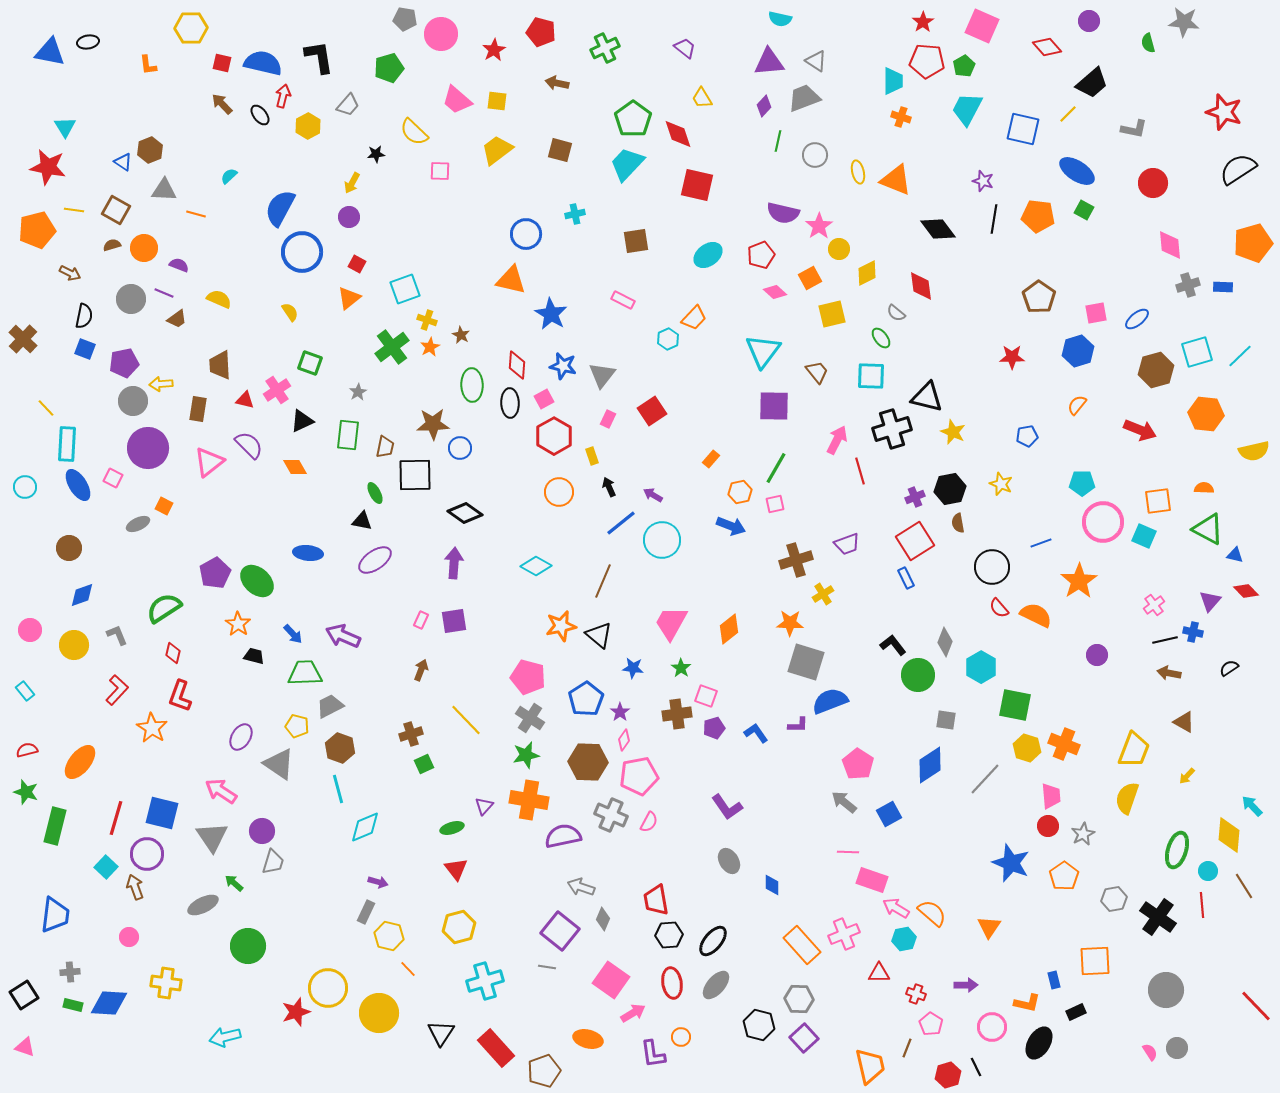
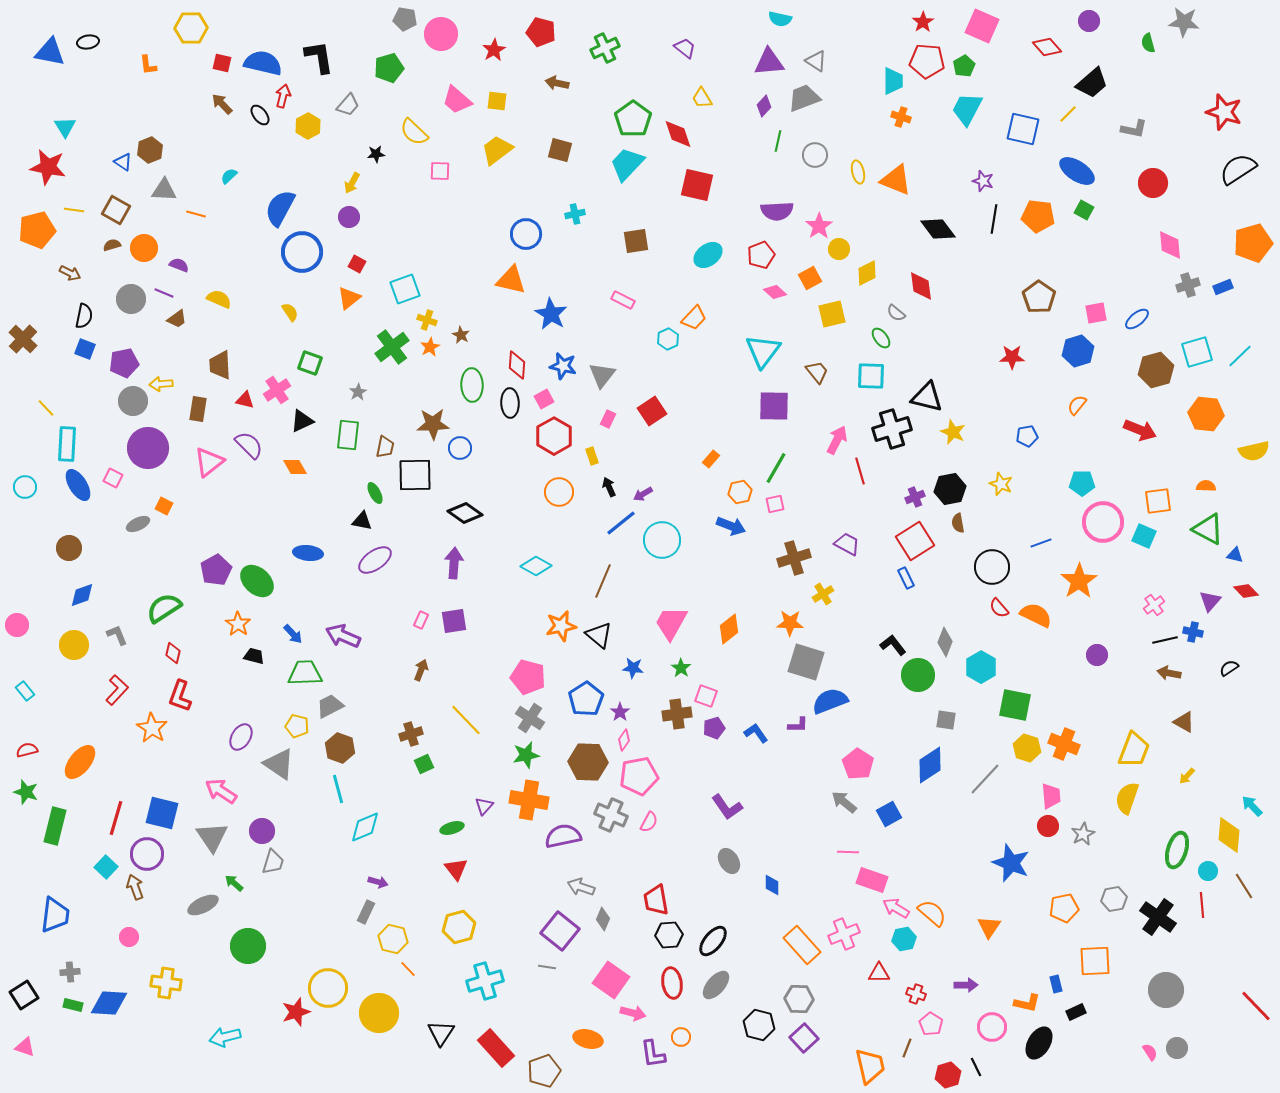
purple semicircle at (783, 213): moved 6 px left, 2 px up; rotated 16 degrees counterclockwise
blue rectangle at (1223, 287): rotated 24 degrees counterclockwise
orange semicircle at (1204, 488): moved 2 px right, 2 px up
purple arrow at (653, 495): moved 10 px left, 1 px up; rotated 60 degrees counterclockwise
purple trapezoid at (847, 544): rotated 132 degrees counterclockwise
brown cross at (796, 560): moved 2 px left, 2 px up
purple pentagon at (215, 573): moved 1 px right, 3 px up
pink circle at (30, 630): moved 13 px left, 5 px up
orange pentagon at (1064, 876): moved 32 px down; rotated 24 degrees clockwise
yellow hexagon at (389, 936): moved 4 px right, 3 px down
blue rectangle at (1054, 980): moved 2 px right, 4 px down
pink arrow at (633, 1013): rotated 45 degrees clockwise
